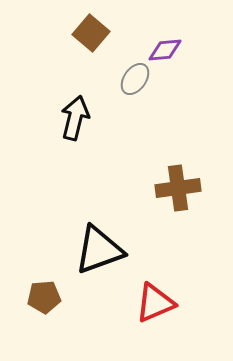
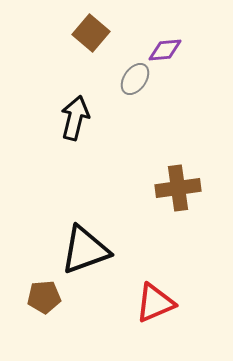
black triangle: moved 14 px left
